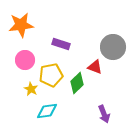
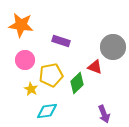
orange star: rotated 15 degrees clockwise
purple rectangle: moved 3 px up
